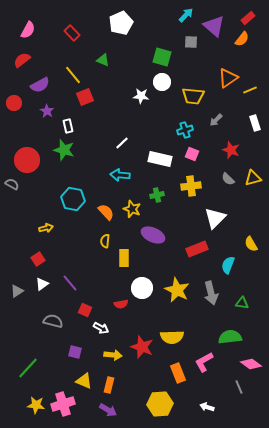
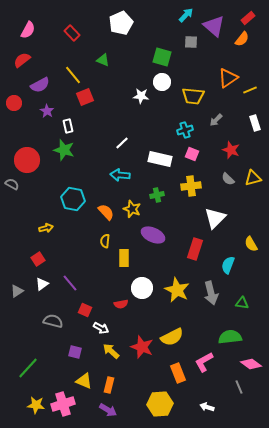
red rectangle at (197, 249): moved 2 px left; rotated 50 degrees counterclockwise
yellow semicircle at (172, 337): rotated 25 degrees counterclockwise
yellow arrow at (113, 355): moved 2 px left, 4 px up; rotated 144 degrees counterclockwise
